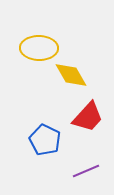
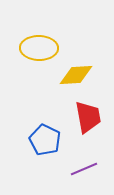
yellow diamond: moved 5 px right; rotated 64 degrees counterclockwise
red trapezoid: rotated 52 degrees counterclockwise
purple line: moved 2 px left, 2 px up
